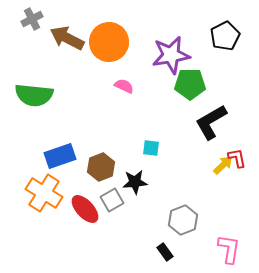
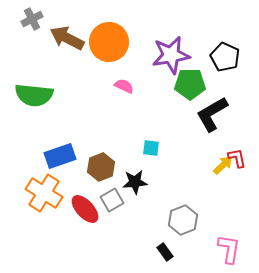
black pentagon: moved 21 px down; rotated 20 degrees counterclockwise
black L-shape: moved 1 px right, 8 px up
